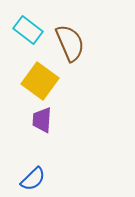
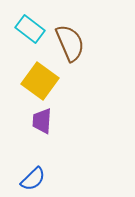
cyan rectangle: moved 2 px right, 1 px up
purple trapezoid: moved 1 px down
